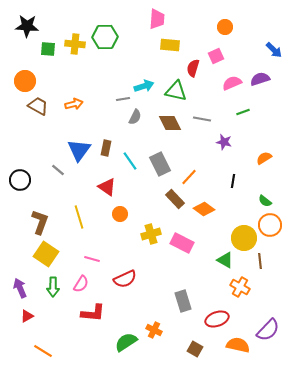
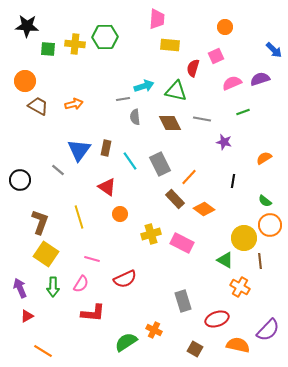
gray semicircle at (135, 117): rotated 147 degrees clockwise
